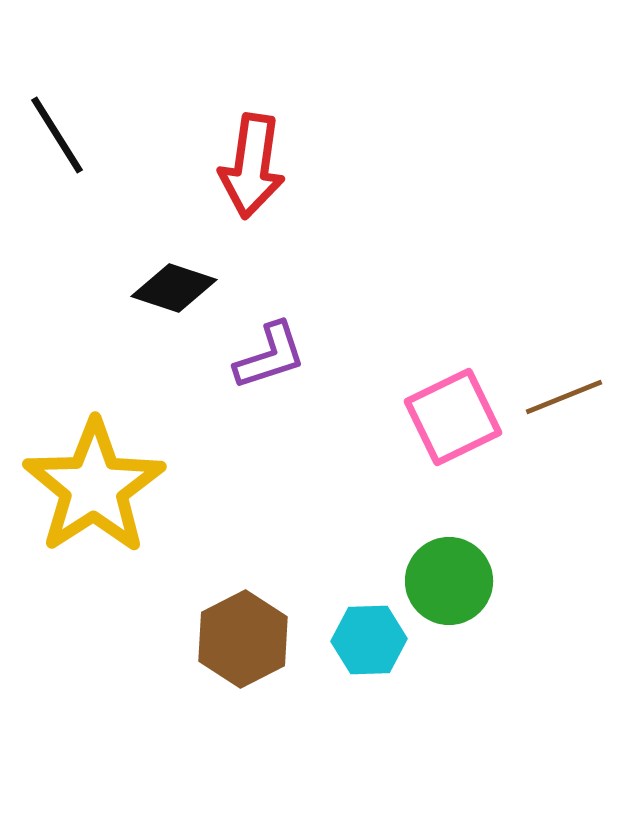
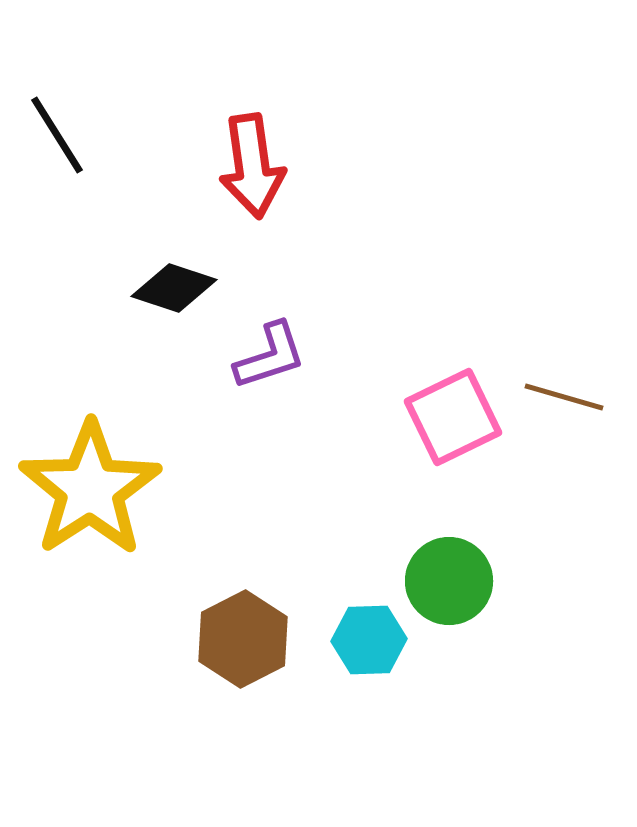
red arrow: rotated 16 degrees counterclockwise
brown line: rotated 38 degrees clockwise
yellow star: moved 4 px left, 2 px down
